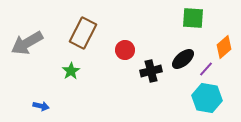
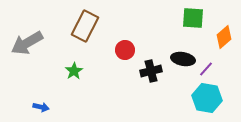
brown rectangle: moved 2 px right, 7 px up
orange diamond: moved 10 px up
black ellipse: rotated 50 degrees clockwise
green star: moved 3 px right
blue arrow: moved 1 px down
